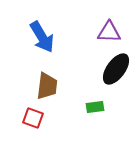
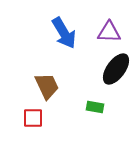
blue arrow: moved 22 px right, 4 px up
brown trapezoid: rotated 32 degrees counterclockwise
green rectangle: rotated 18 degrees clockwise
red square: rotated 20 degrees counterclockwise
